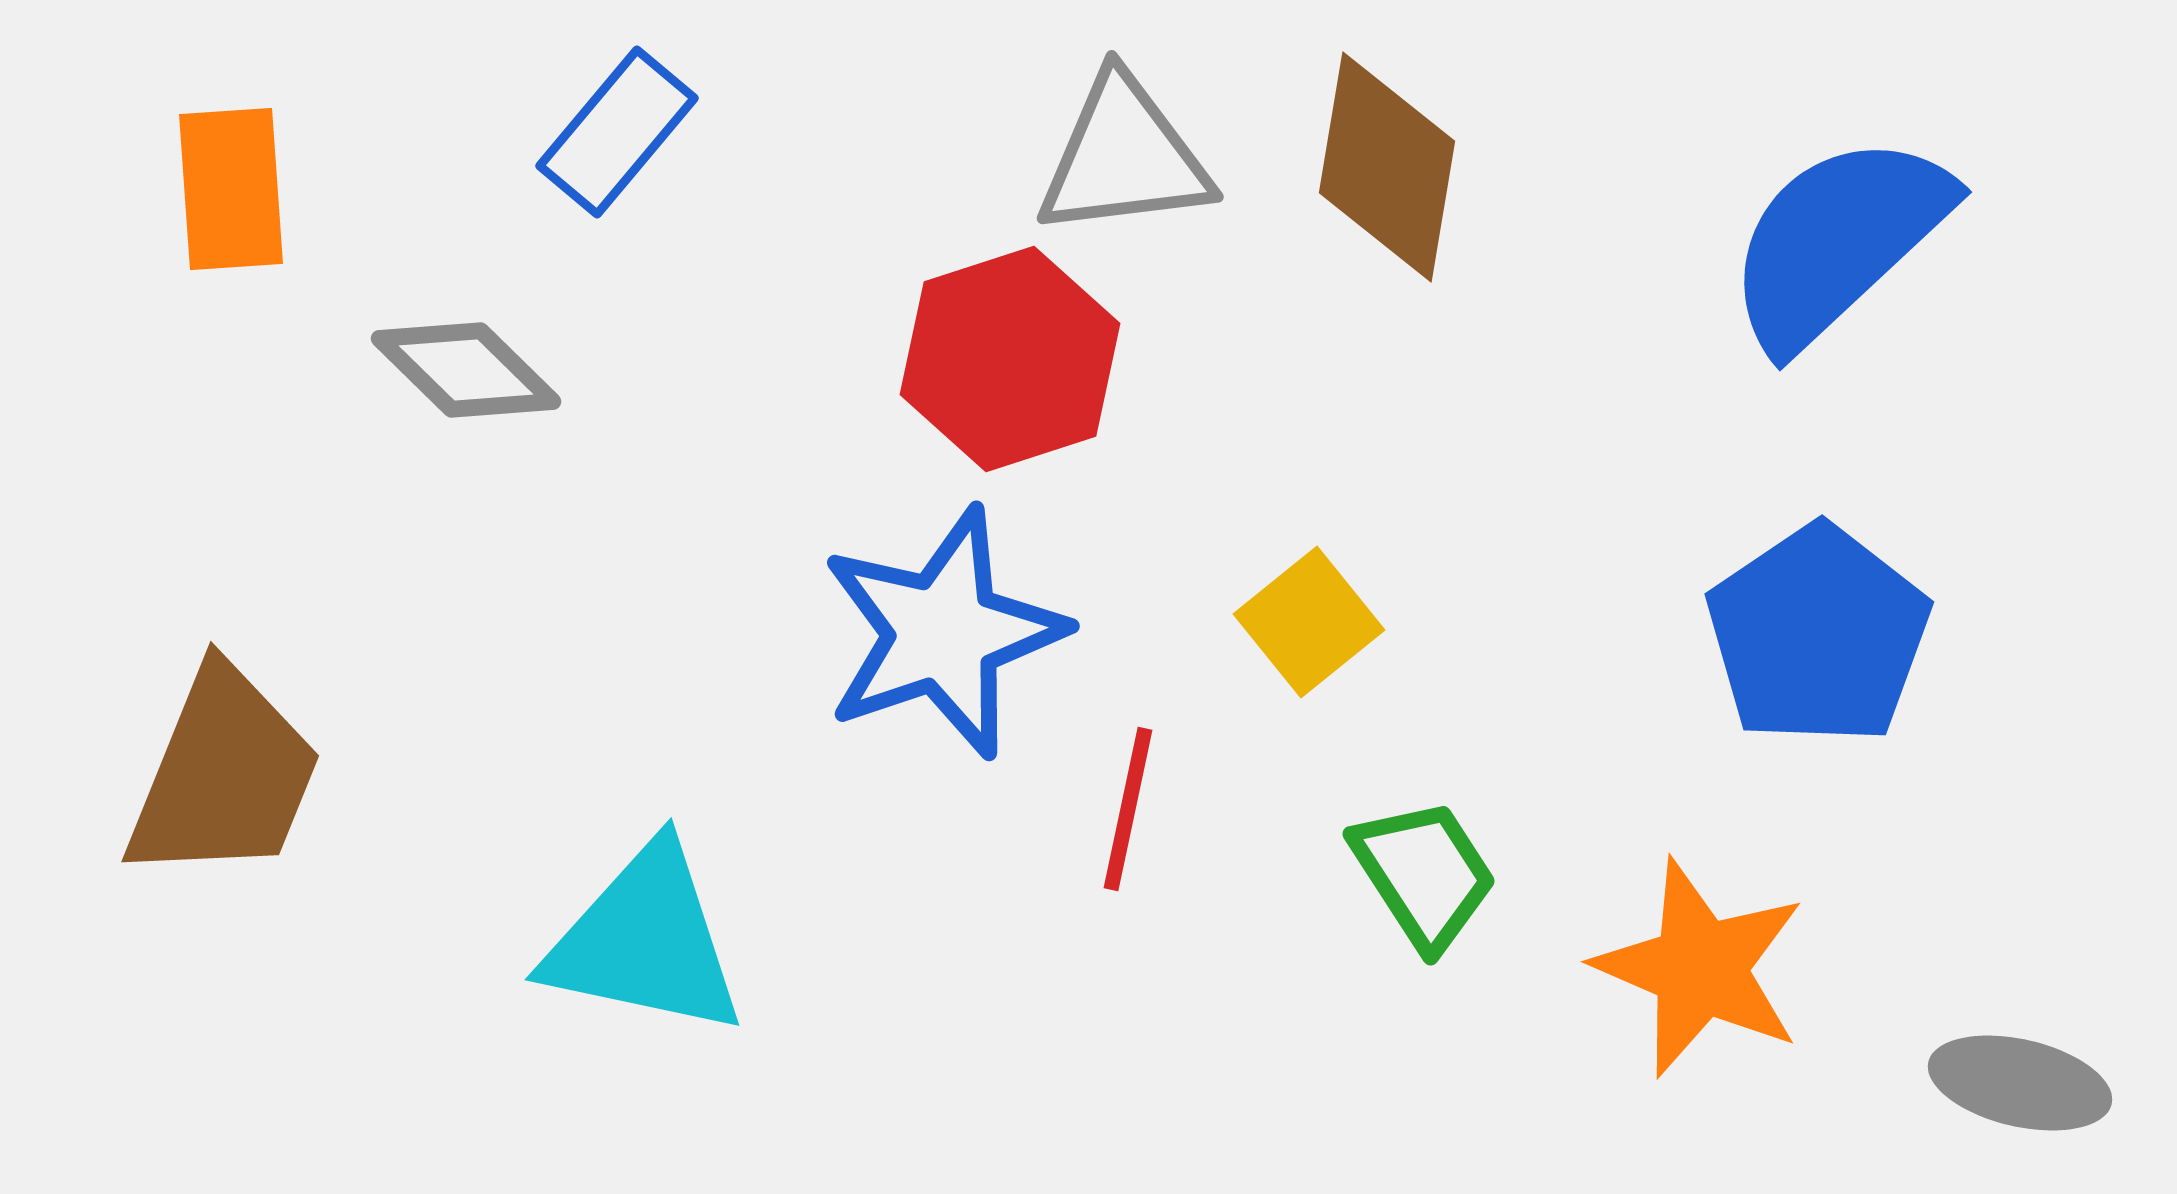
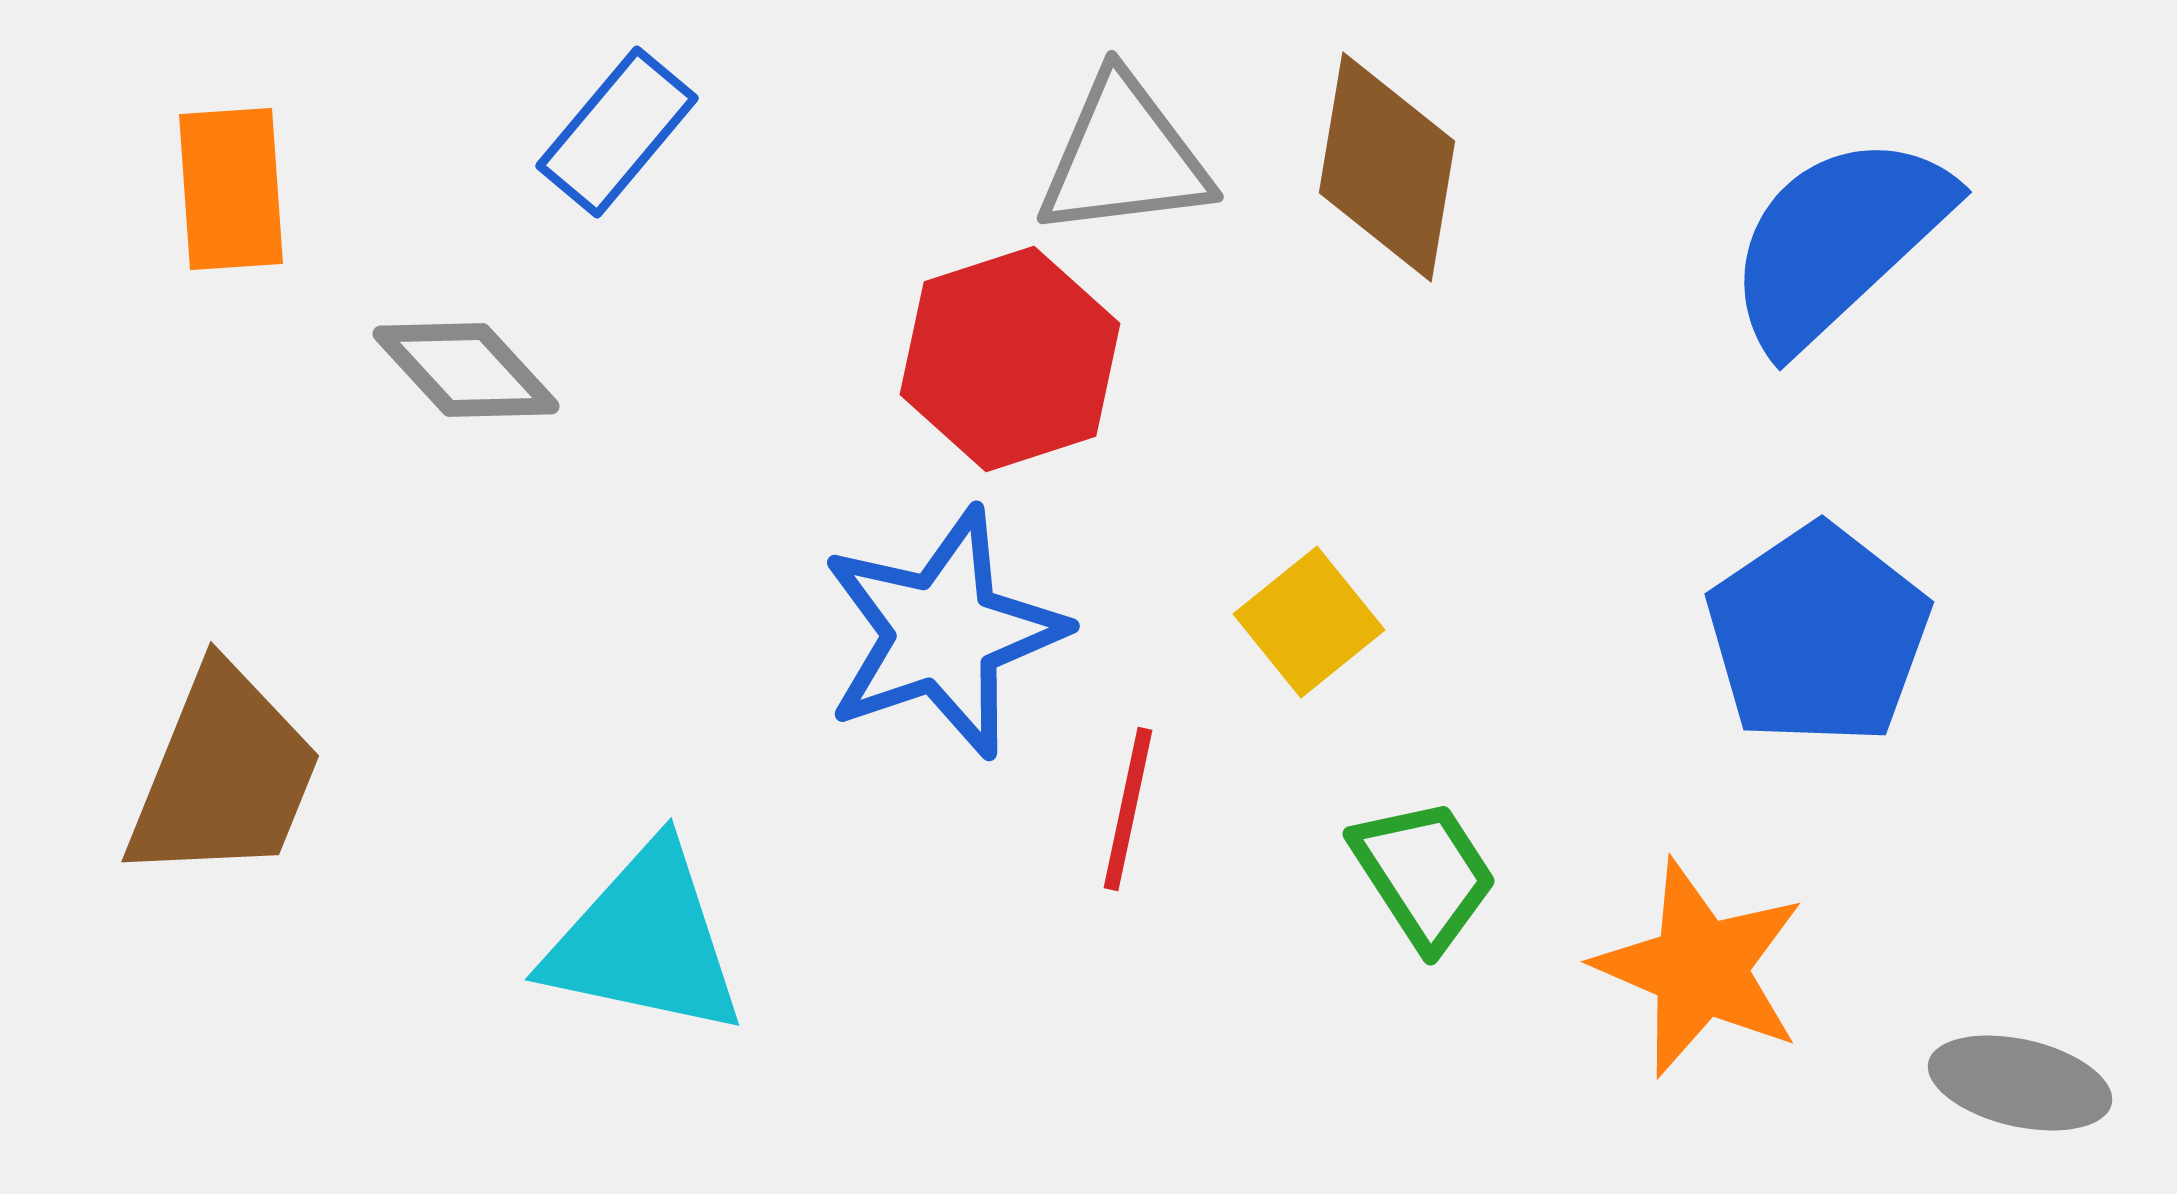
gray diamond: rotated 3 degrees clockwise
